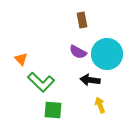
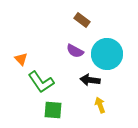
brown rectangle: rotated 42 degrees counterclockwise
purple semicircle: moved 3 px left, 1 px up
green L-shape: rotated 12 degrees clockwise
